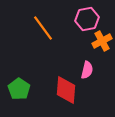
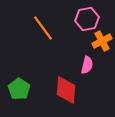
pink semicircle: moved 5 px up
